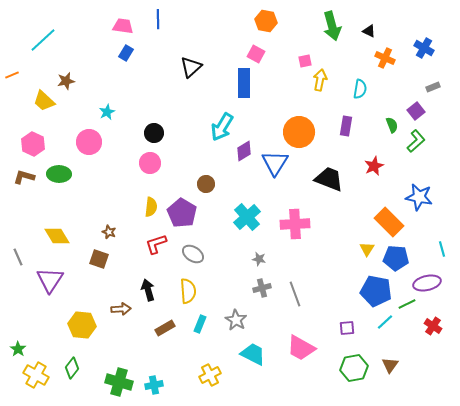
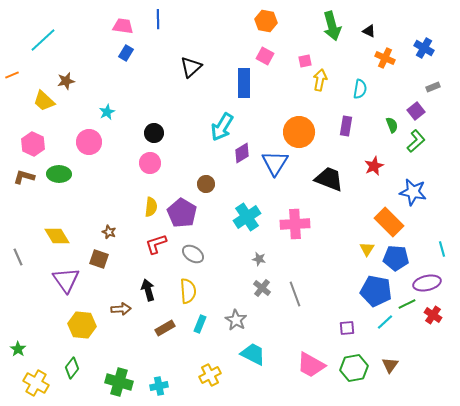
pink square at (256, 54): moved 9 px right, 2 px down
purple diamond at (244, 151): moved 2 px left, 2 px down
blue star at (419, 197): moved 6 px left, 5 px up
cyan cross at (247, 217): rotated 8 degrees clockwise
purple triangle at (50, 280): moved 16 px right; rotated 8 degrees counterclockwise
gray cross at (262, 288): rotated 36 degrees counterclockwise
red cross at (433, 326): moved 11 px up
pink trapezoid at (301, 348): moved 10 px right, 17 px down
yellow cross at (36, 375): moved 8 px down
cyan cross at (154, 385): moved 5 px right, 1 px down
